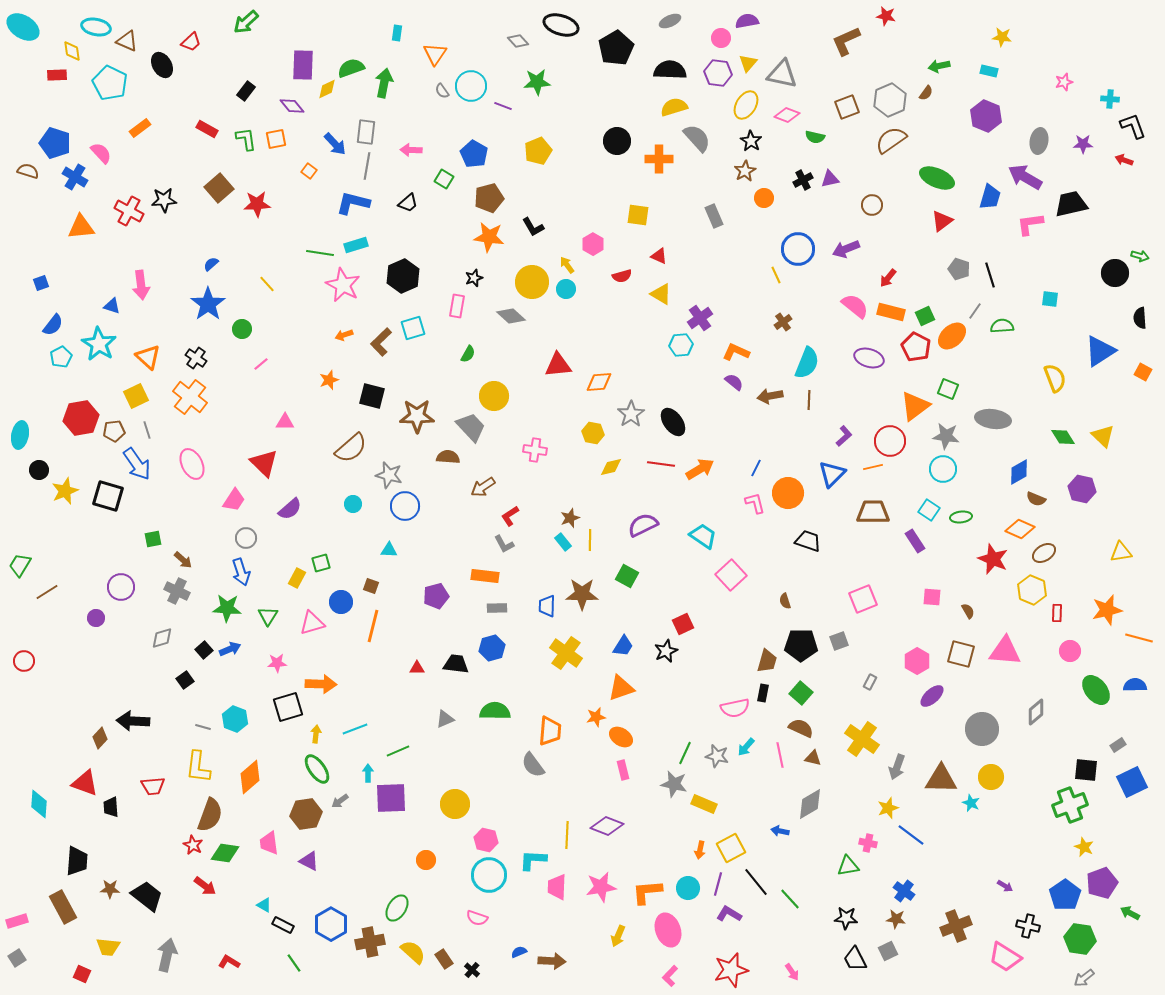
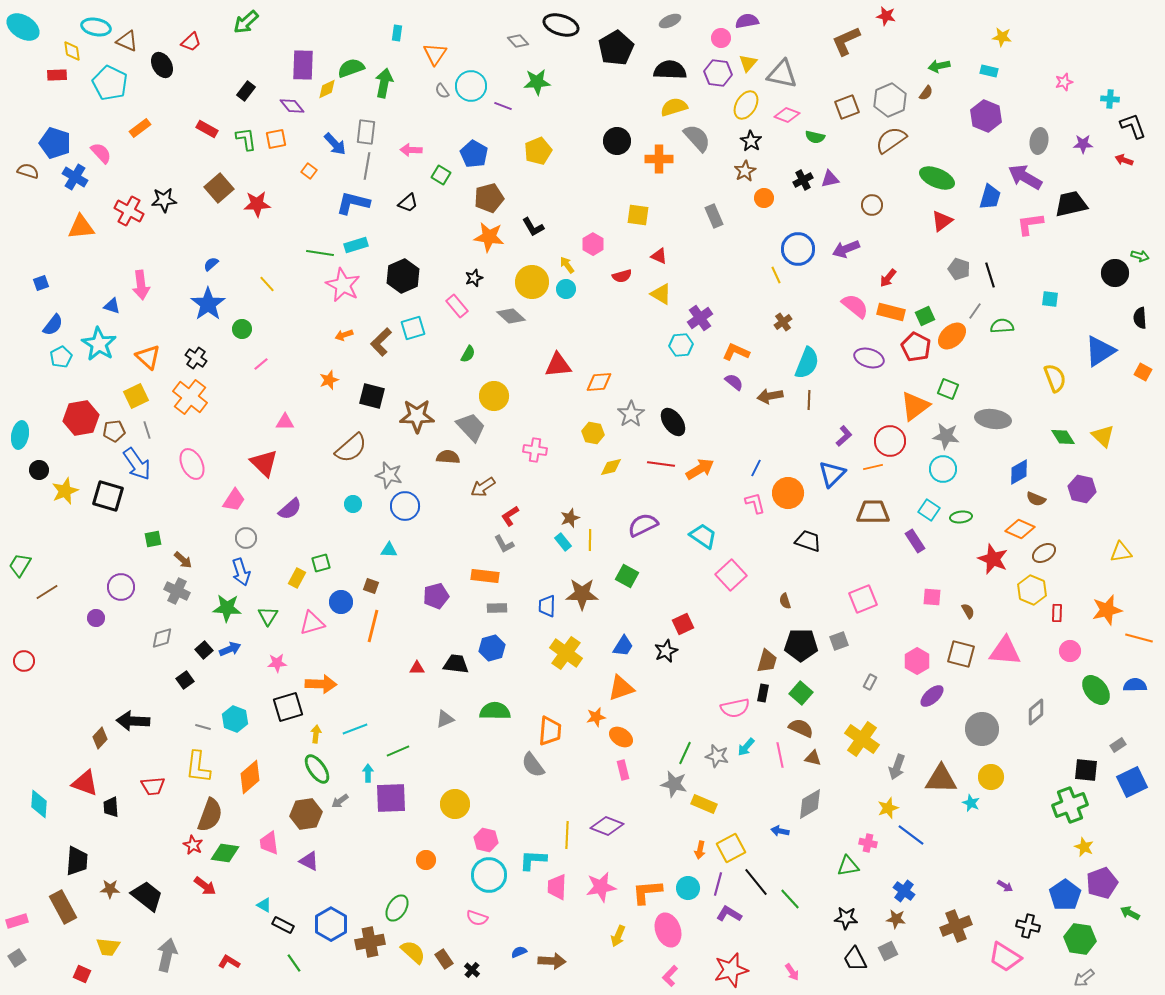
green square at (444, 179): moved 3 px left, 4 px up
pink rectangle at (457, 306): rotated 50 degrees counterclockwise
